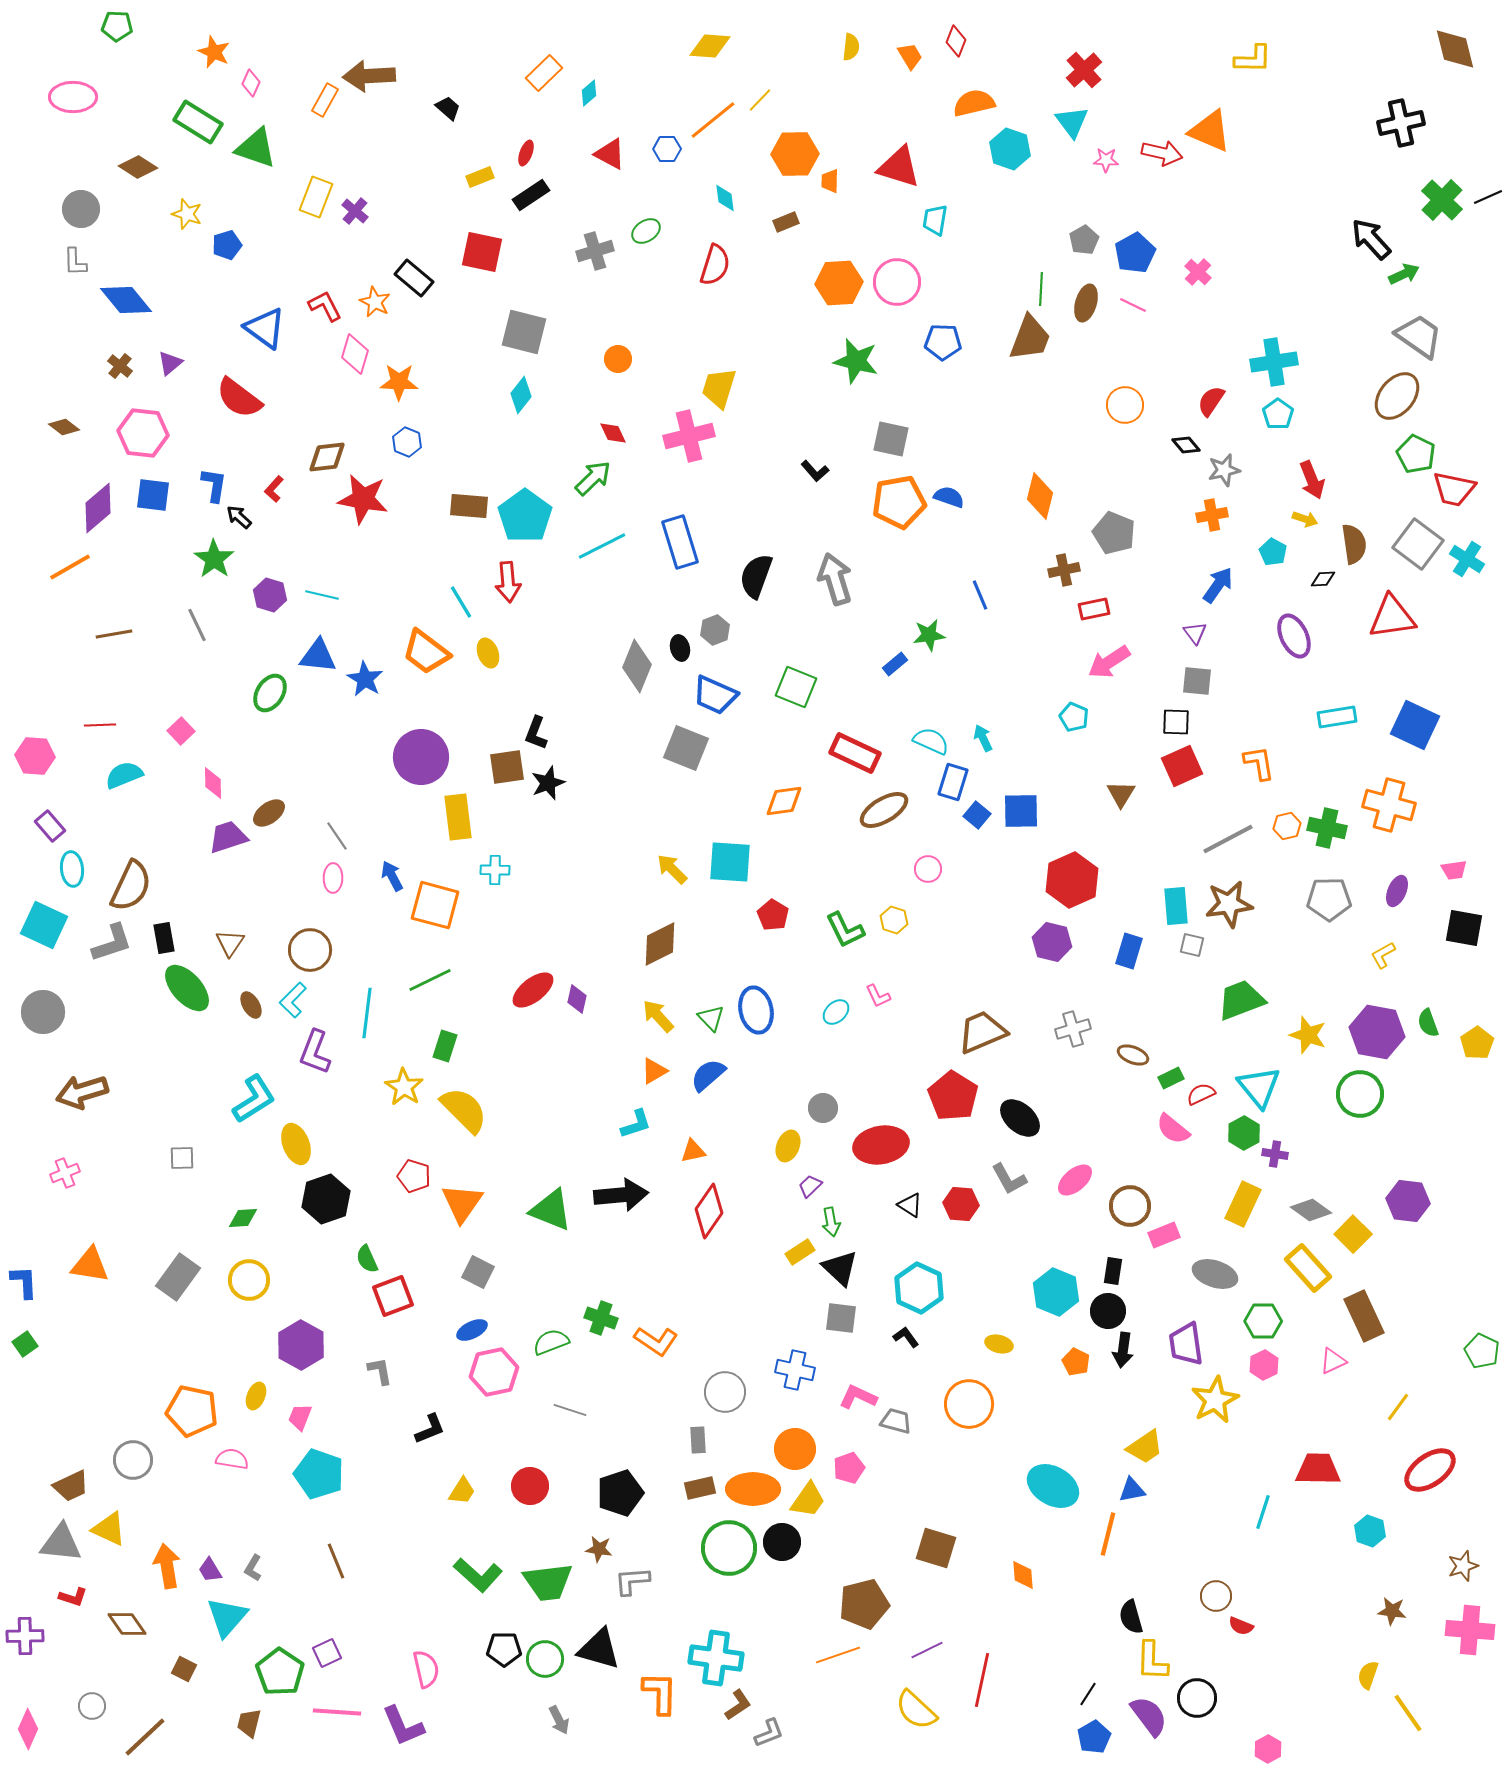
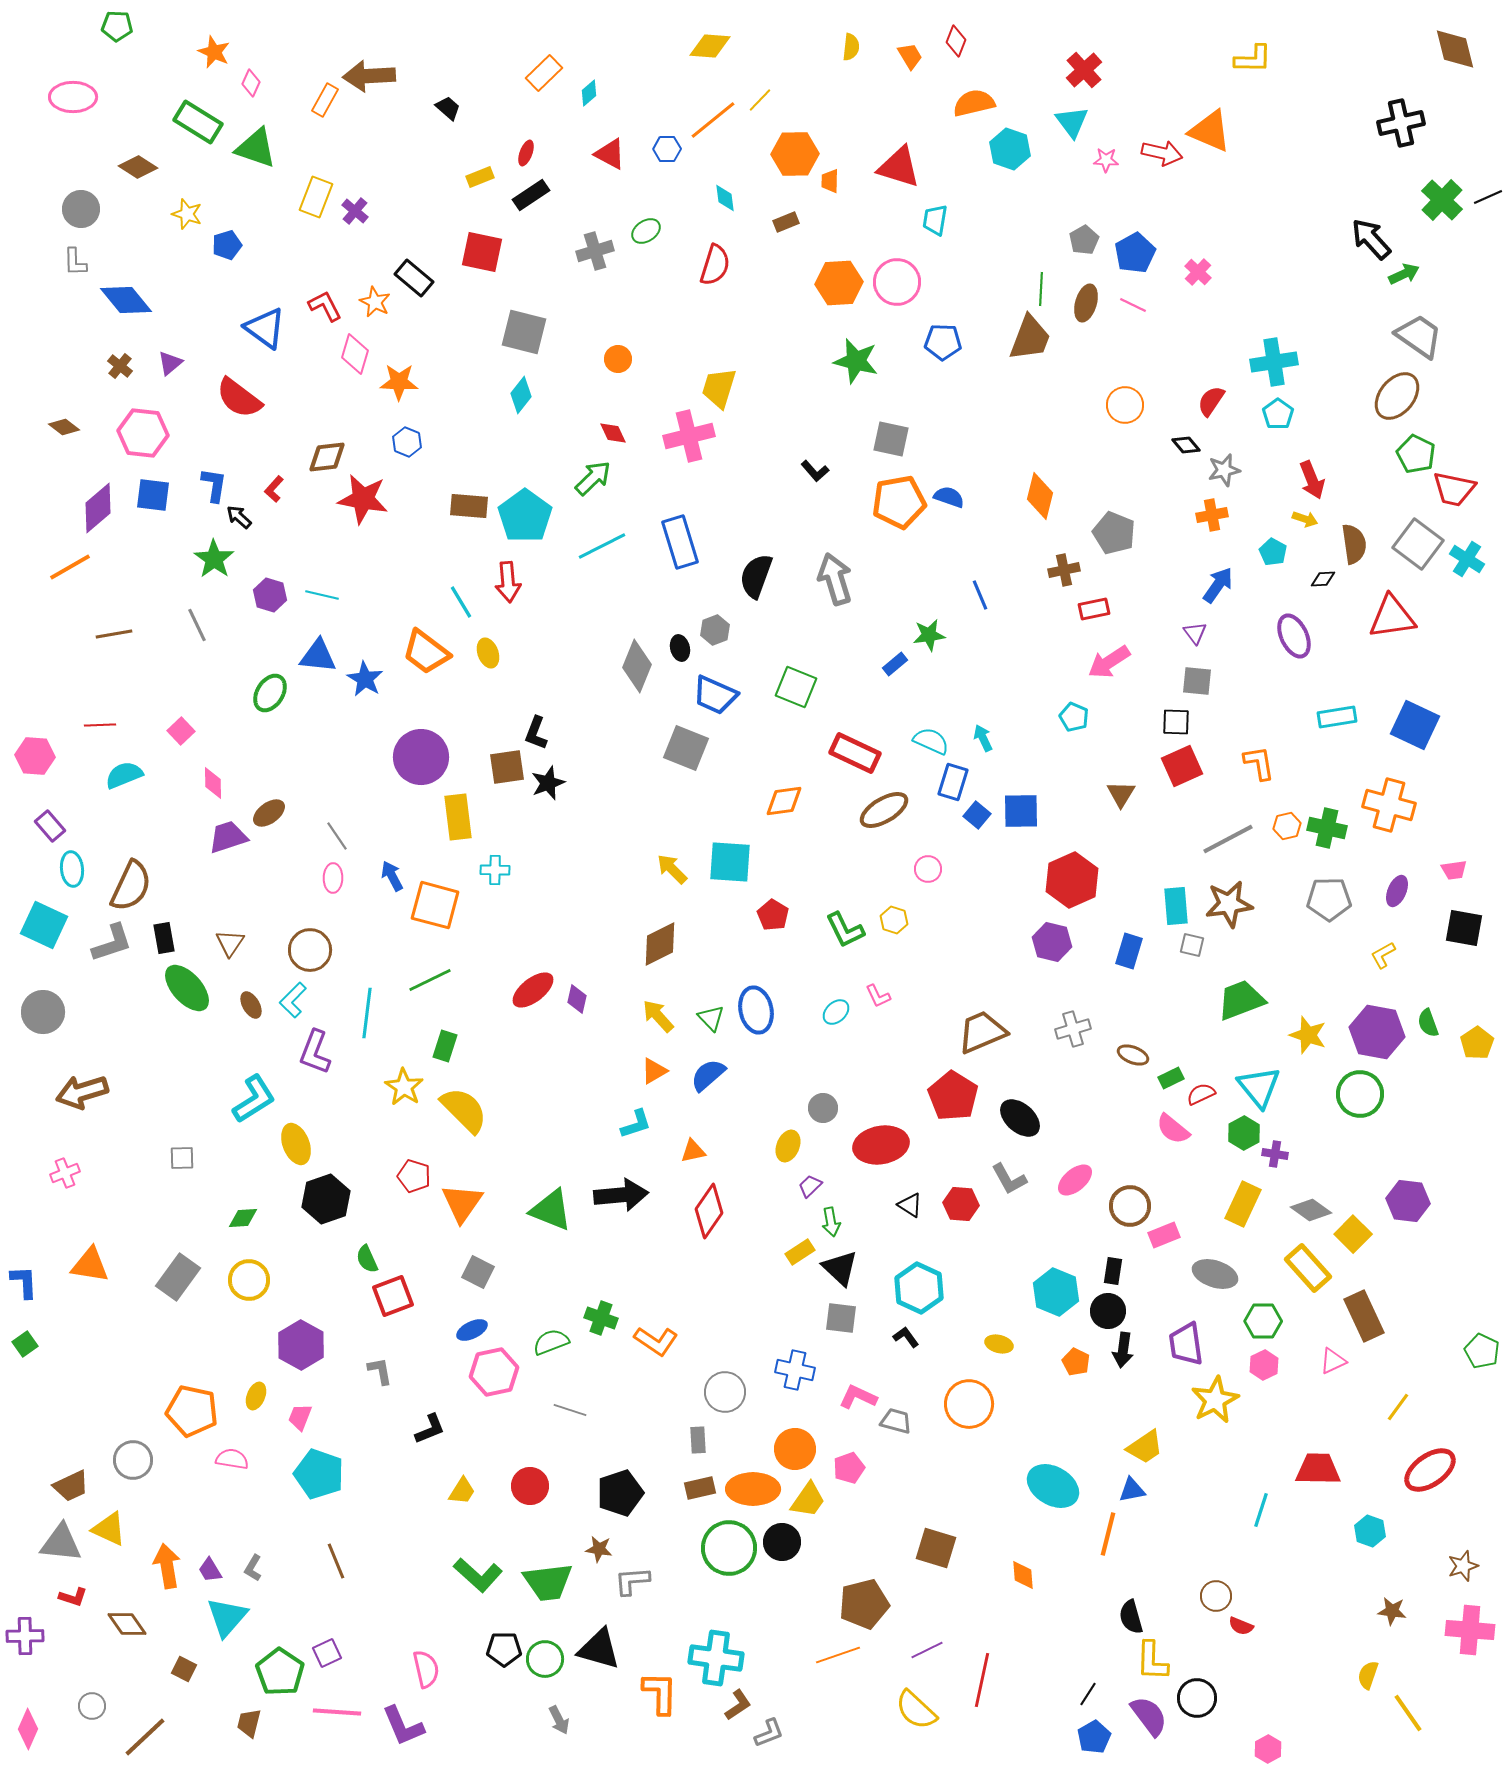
cyan line at (1263, 1512): moved 2 px left, 2 px up
